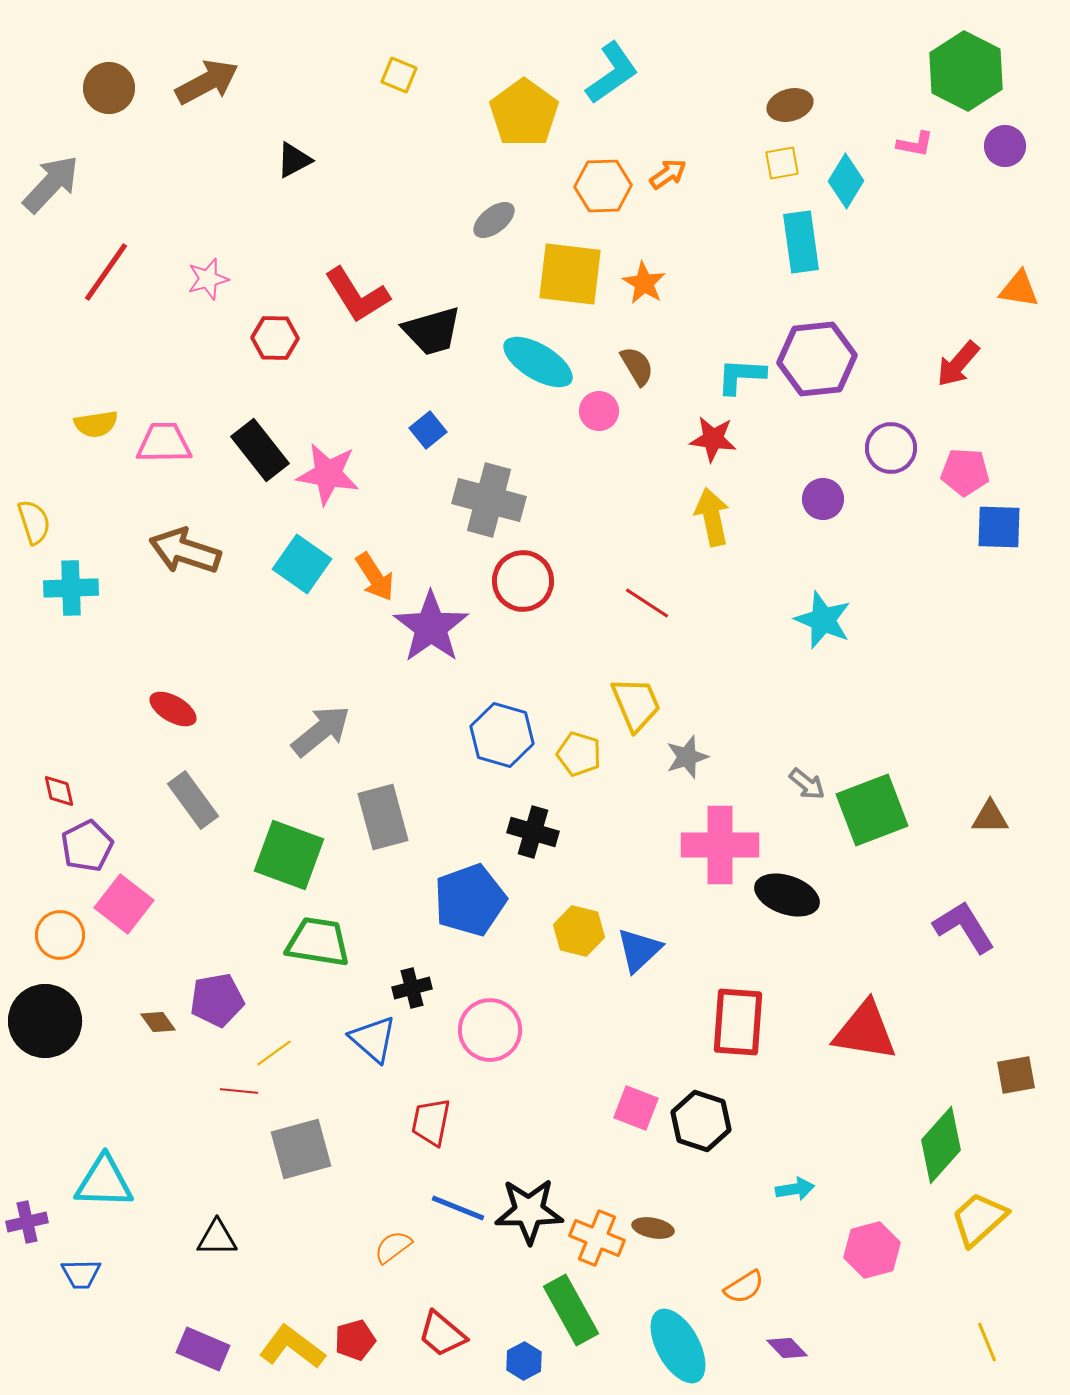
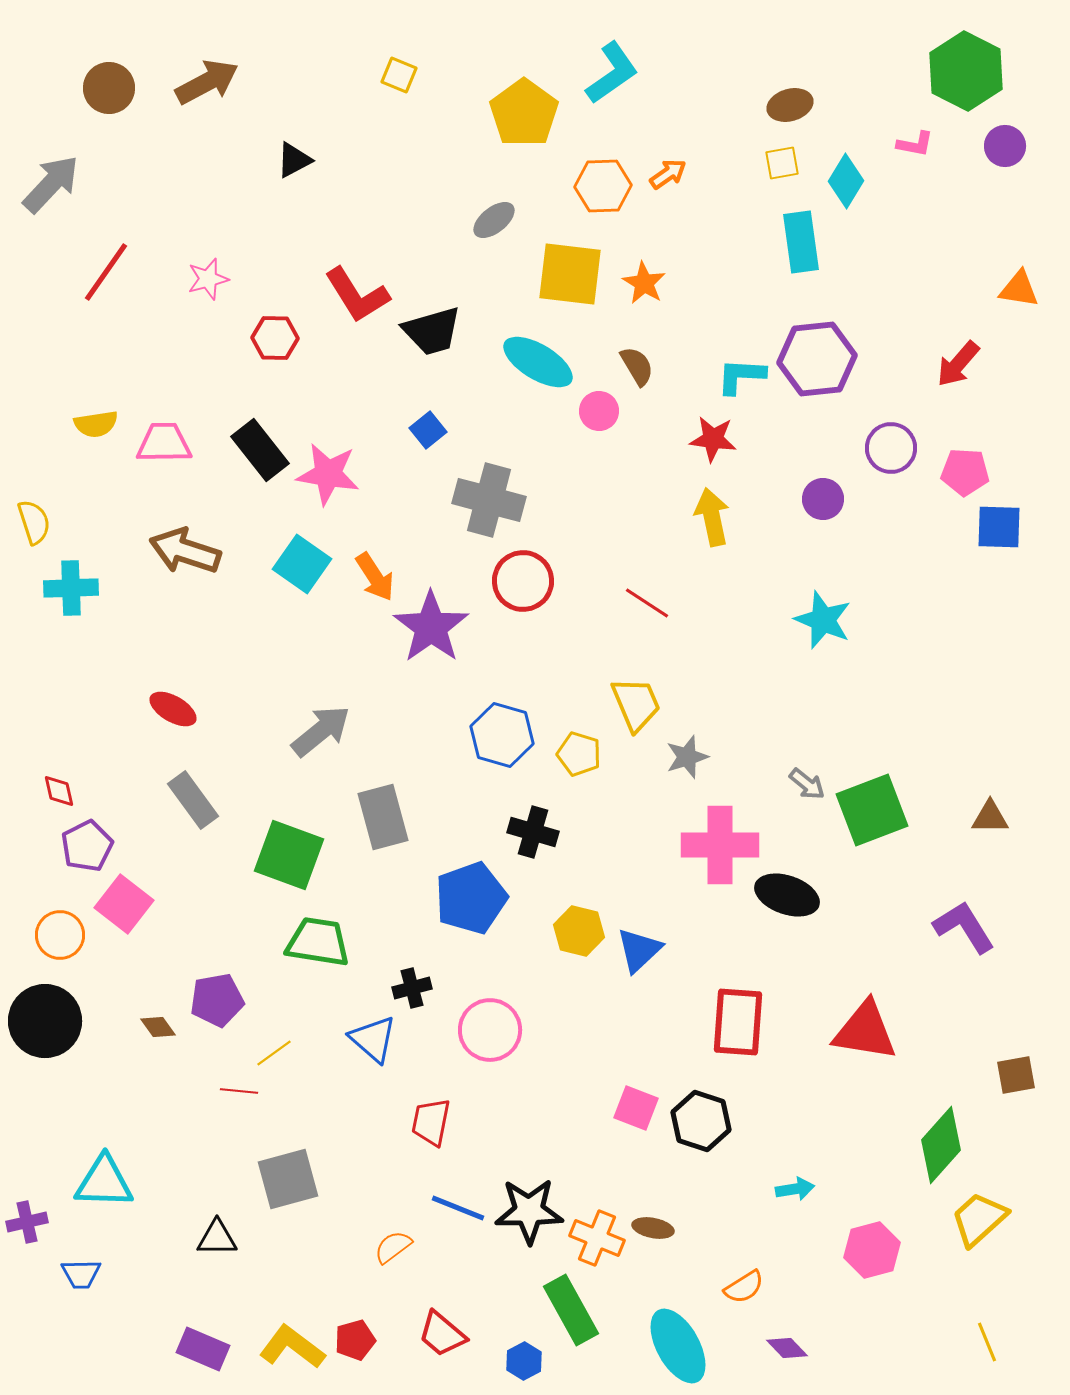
blue pentagon at (470, 900): moved 1 px right, 2 px up
brown diamond at (158, 1022): moved 5 px down
gray square at (301, 1149): moved 13 px left, 30 px down
